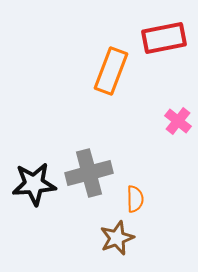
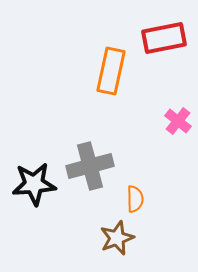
orange rectangle: rotated 9 degrees counterclockwise
gray cross: moved 1 px right, 7 px up
